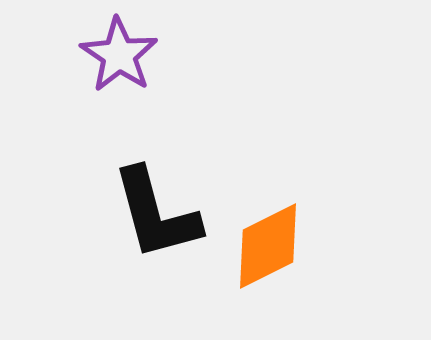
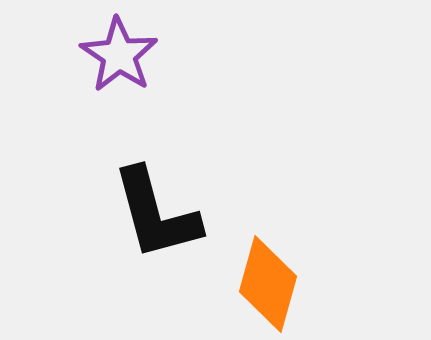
orange diamond: moved 38 px down; rotated 48 degrees counterclockwise
